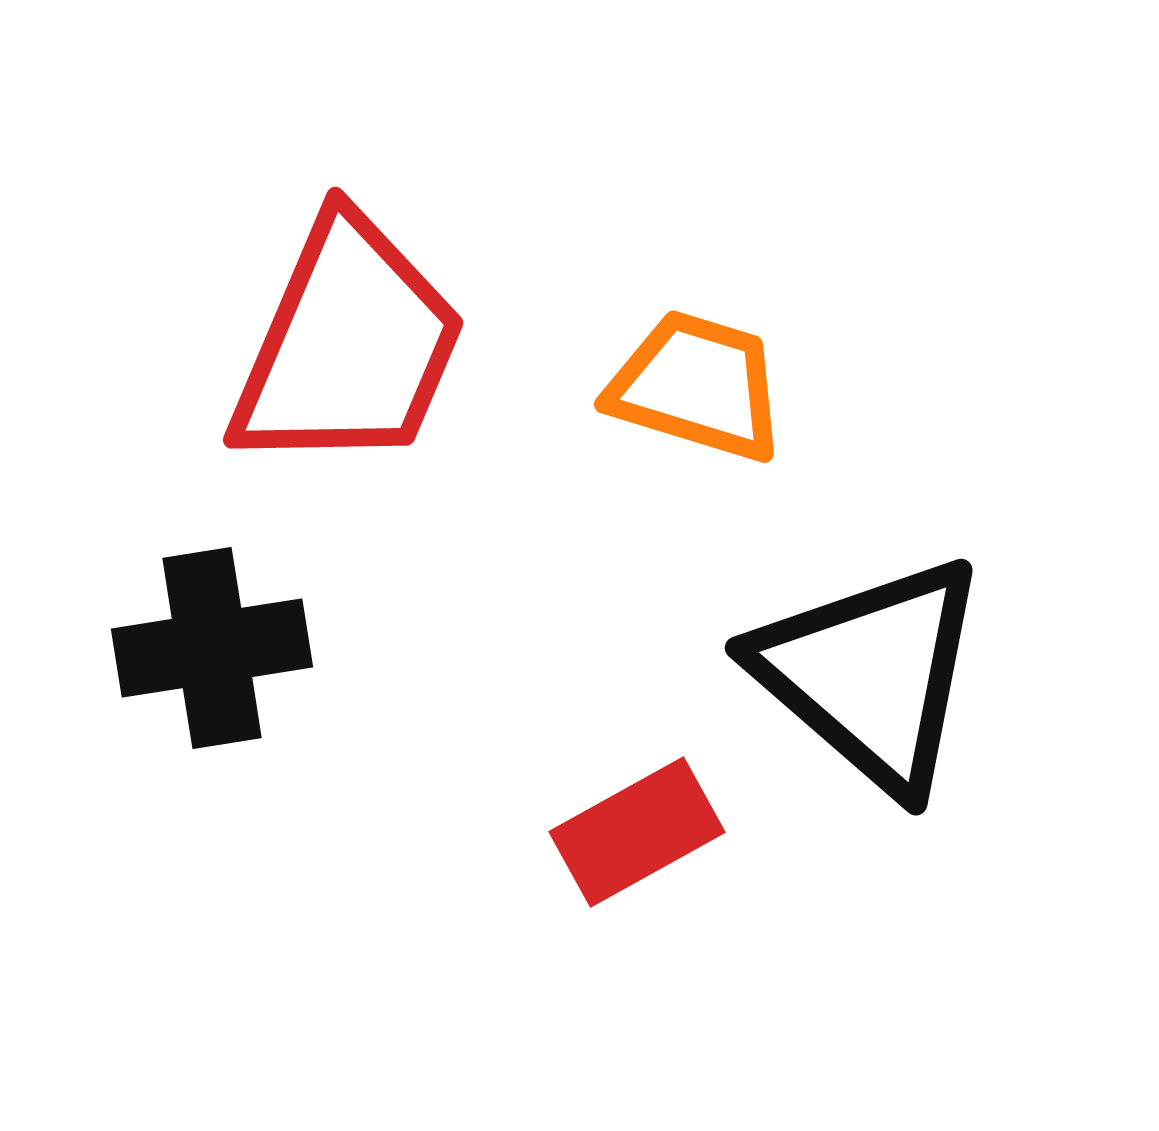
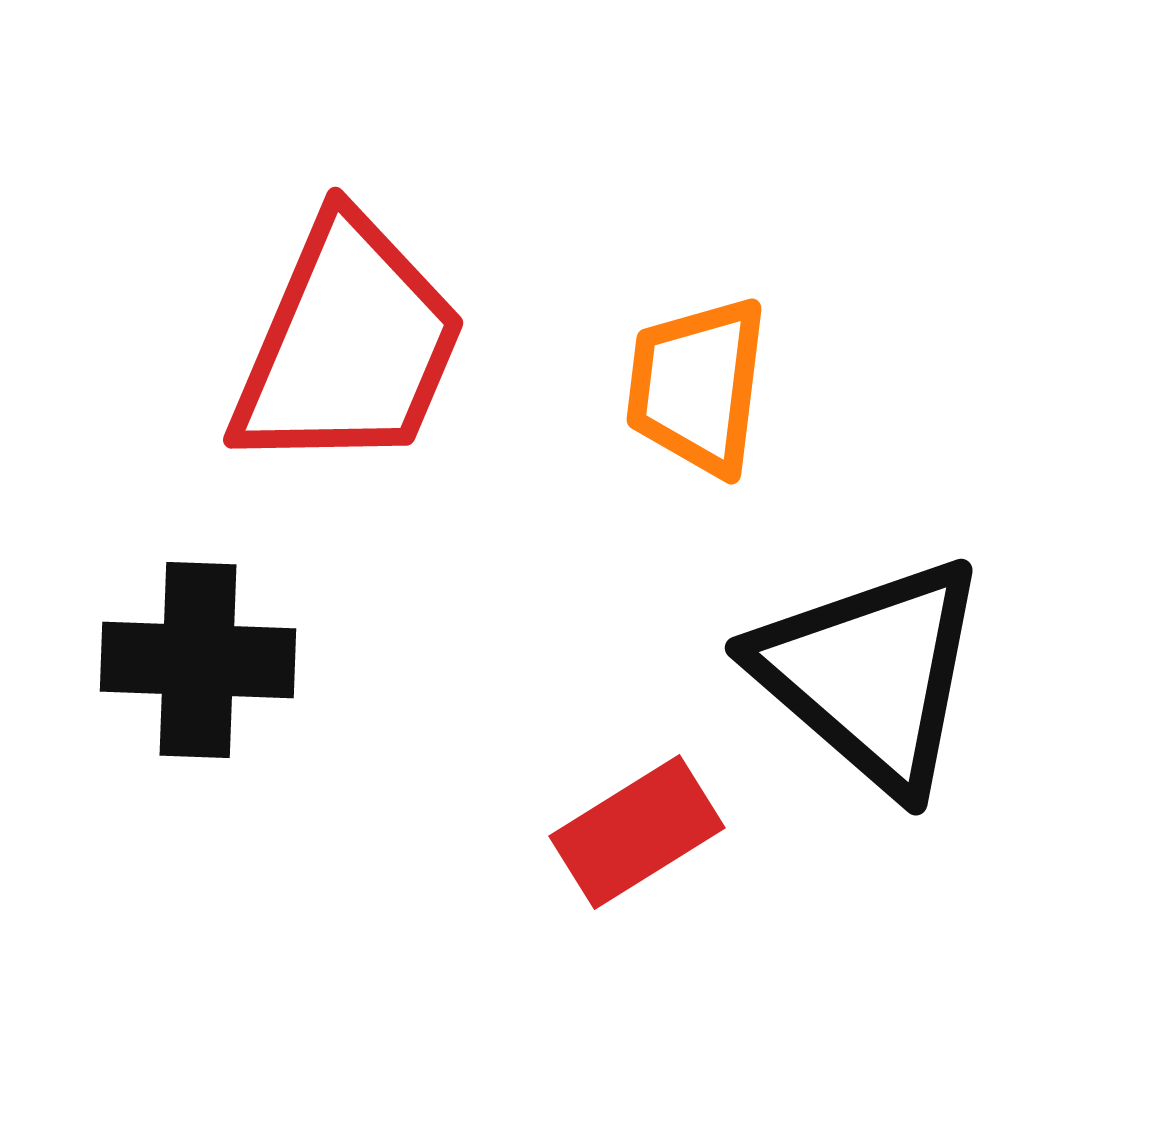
orange trapezoid: rotated 100 degrees counterclockwise
black cross: moved 14 px left, 12 px down; rotated 11 degrees clockwise
red rectangle: rotated 3 degrees counterclockwise
